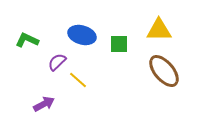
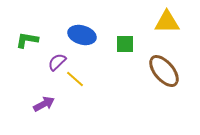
yellow triangle: moved 8 px right, 8 px up
green L-shape: rotated 15 degrees counterclockwise
green square: moved 6 px right
yellow line: moved 3 px left, 1 px up
